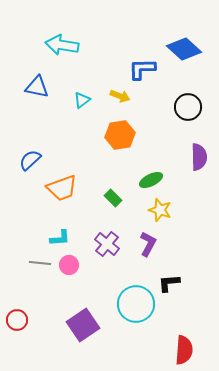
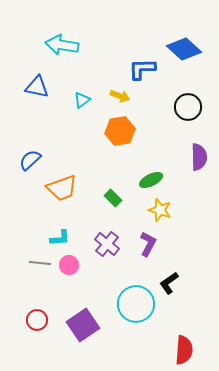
orange hexagon: moved 4 px up
black L-shape: rotated 30 degrees counterclockwise
red circle: moved 20 px right
